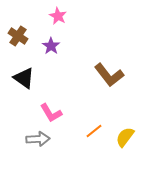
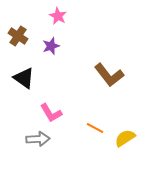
purple star: rotated 18 degrees clockwise
orange line: moved 1 px right, 3 px up; rotated 66 degrees clockwise
yellow semicircle: moved 1 px down; rotated 20 degrees clockwise
